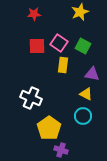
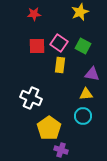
yellow rectangle: moved 3 px left
yellow triangle: rotated 32 degrees counterclockwise
